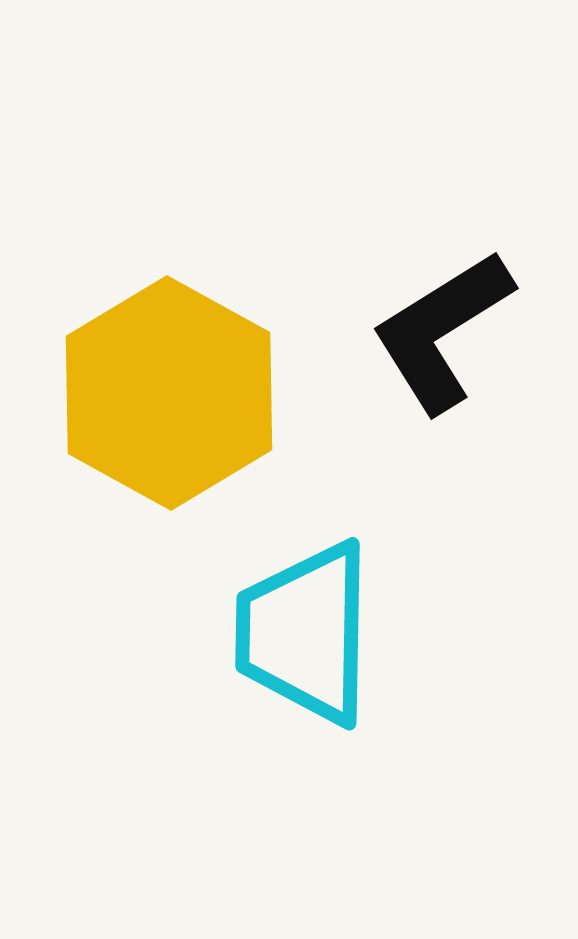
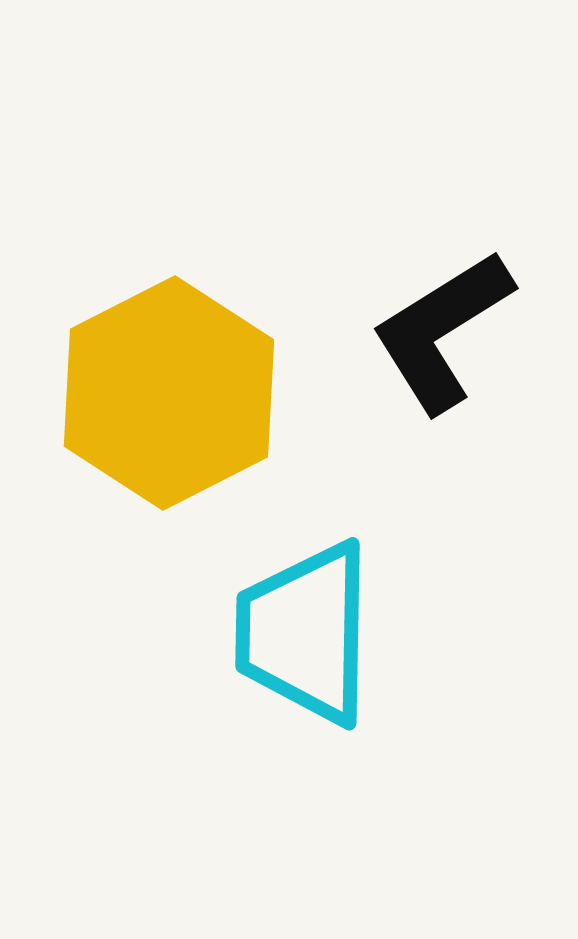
yellow hexagon: rotated 4 degrees clockwise
